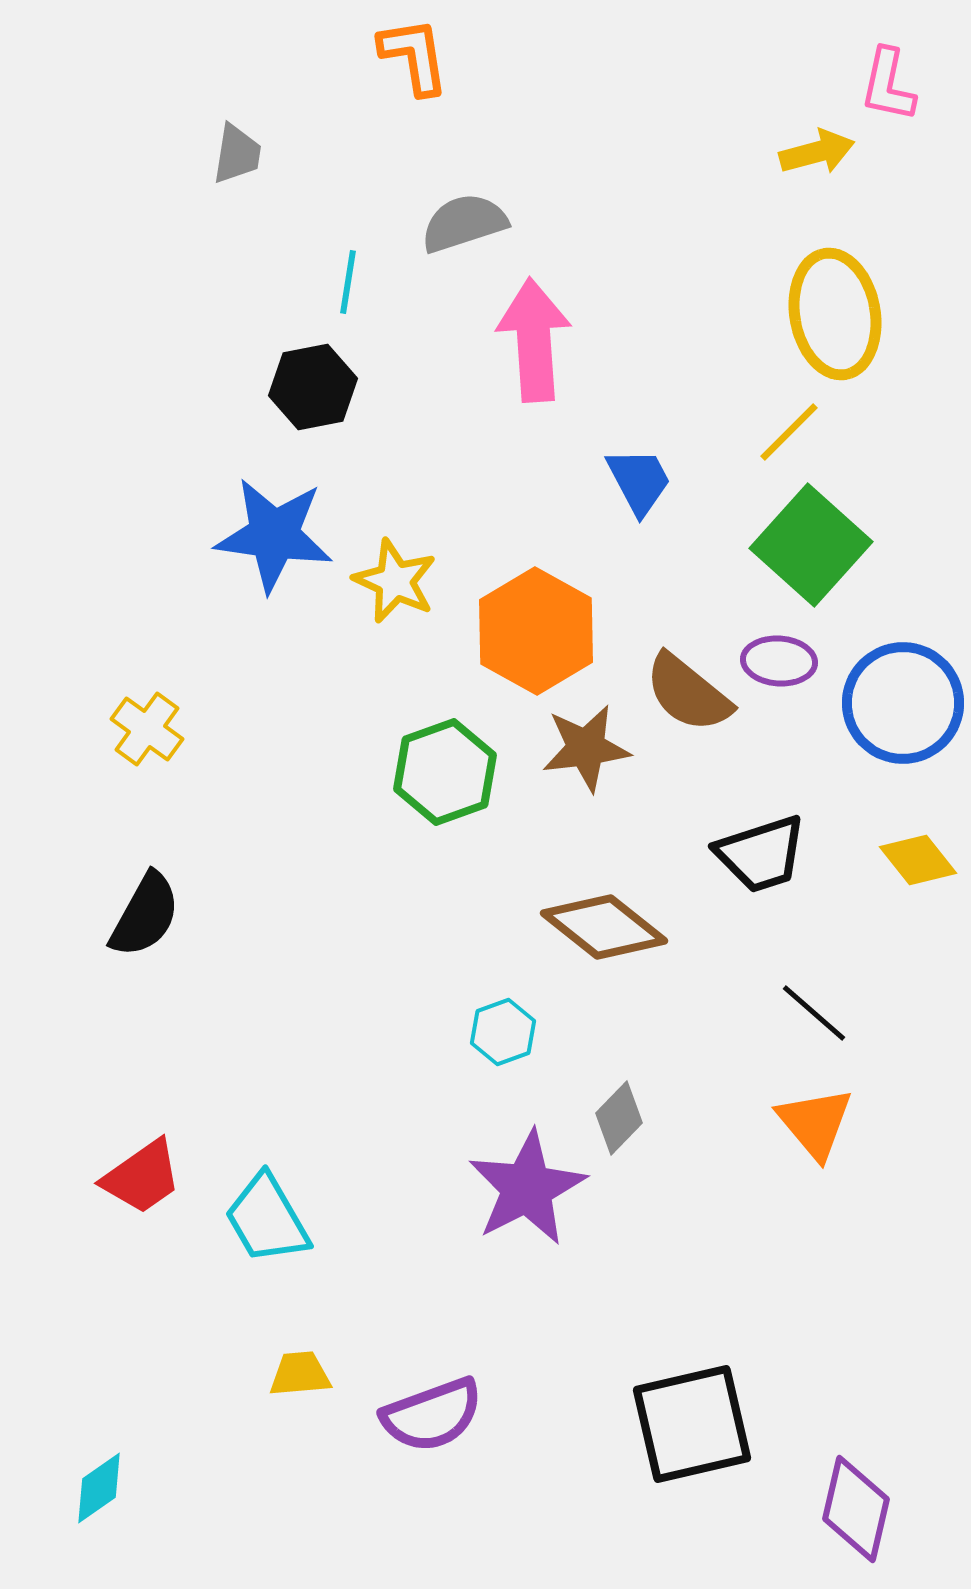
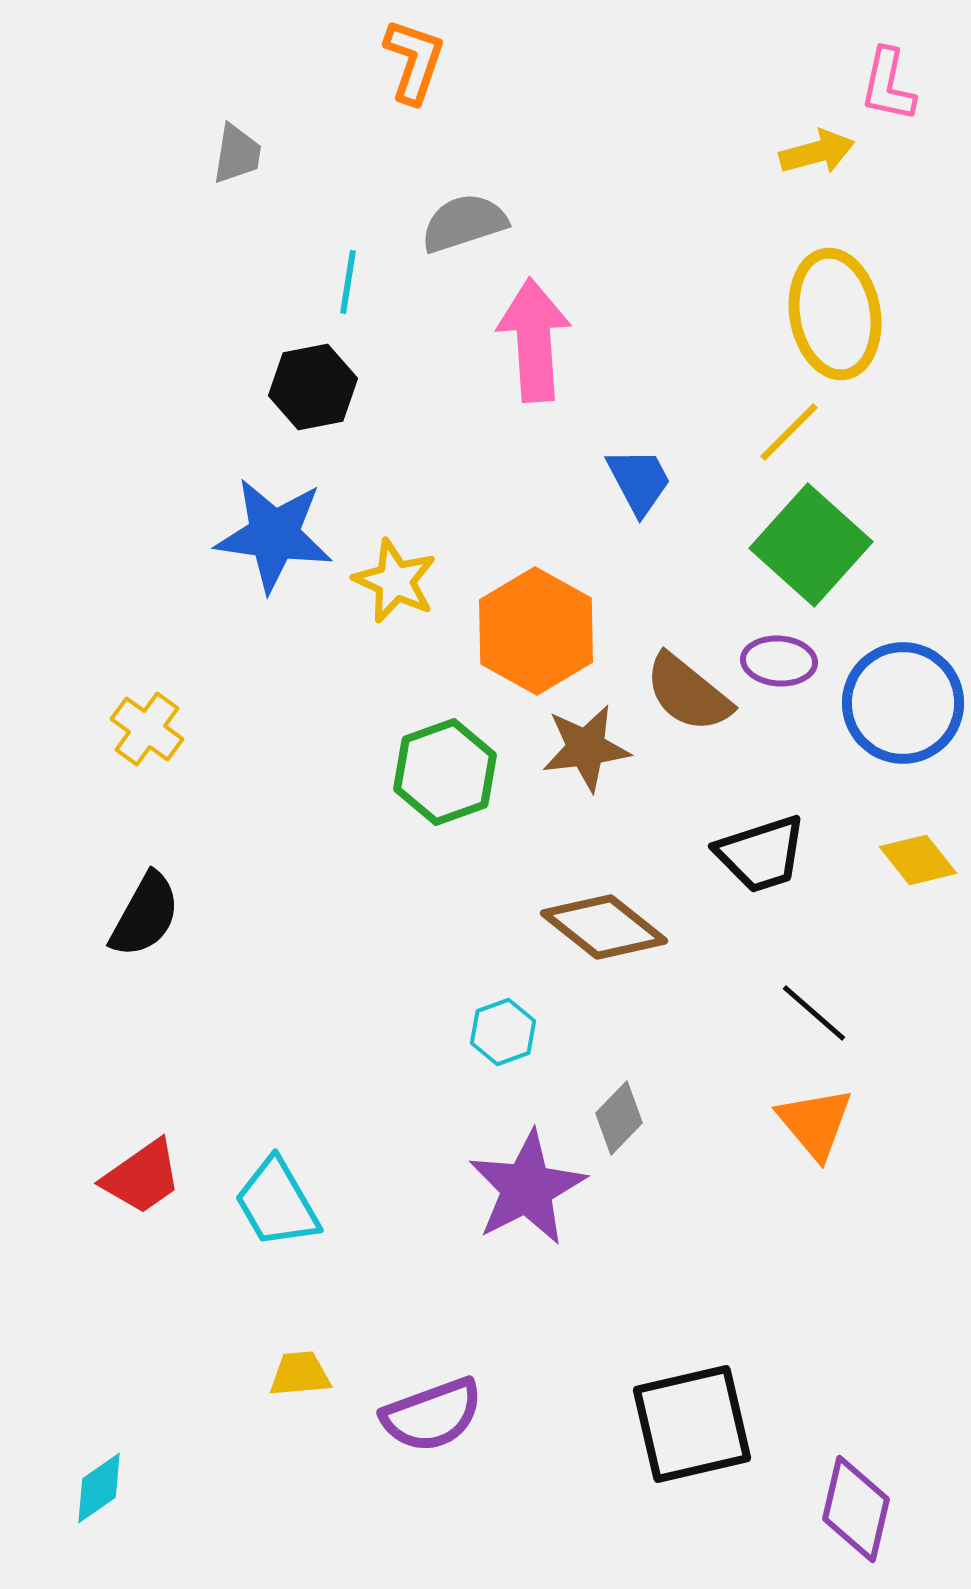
orange L-shape: moved 5 px down; rotated 28 degrees clockwise
cyan trapezoid: moved 10 px right, 16 px up
